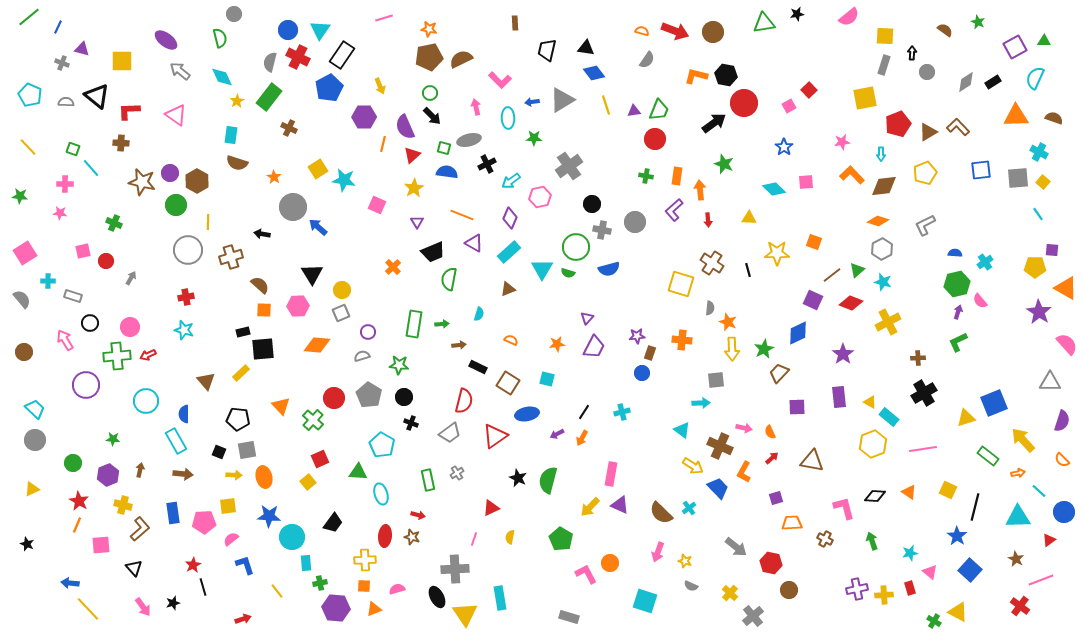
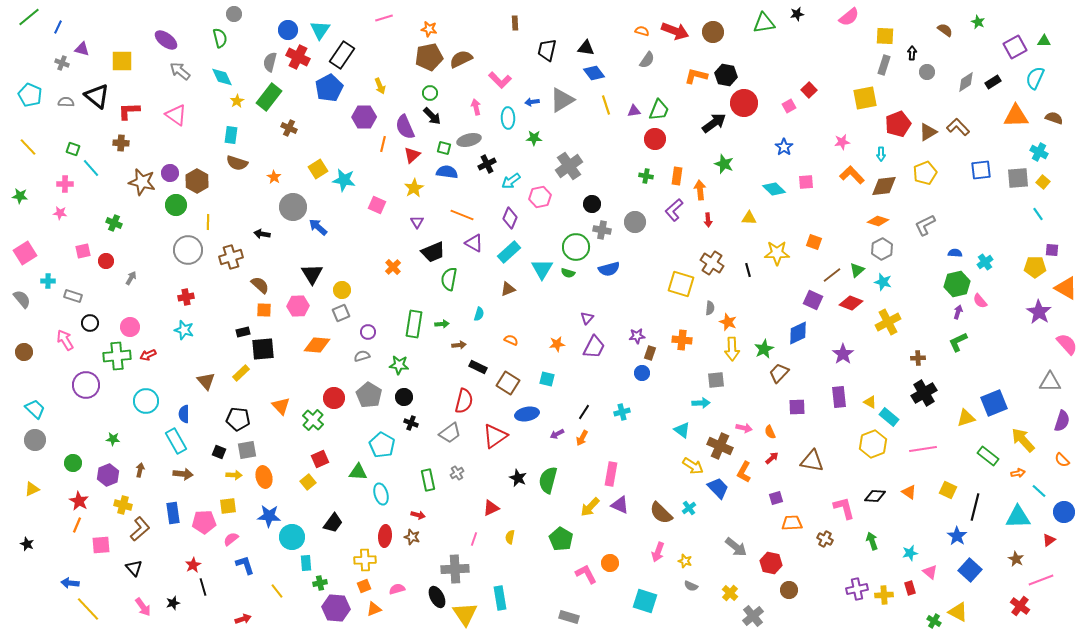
orange square at (364, 586): rotated 24 degrees counterclockwise
